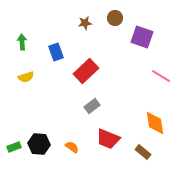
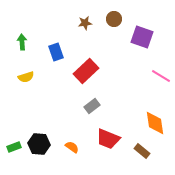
brown circle: moved 1 px left, 1 px down
brown rectangle: moved 1 px left, 1 px up
